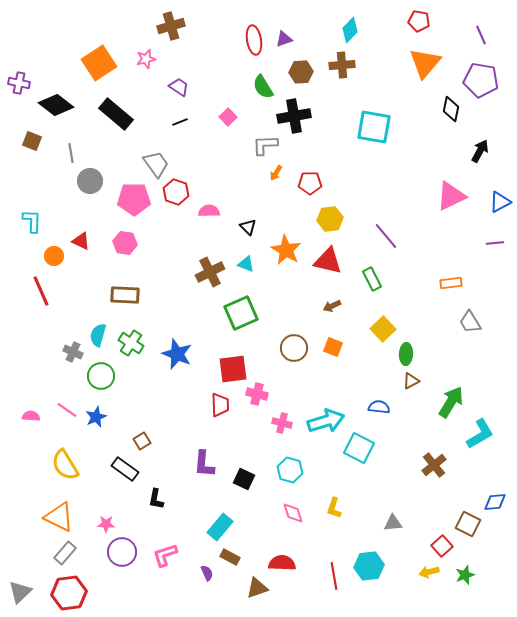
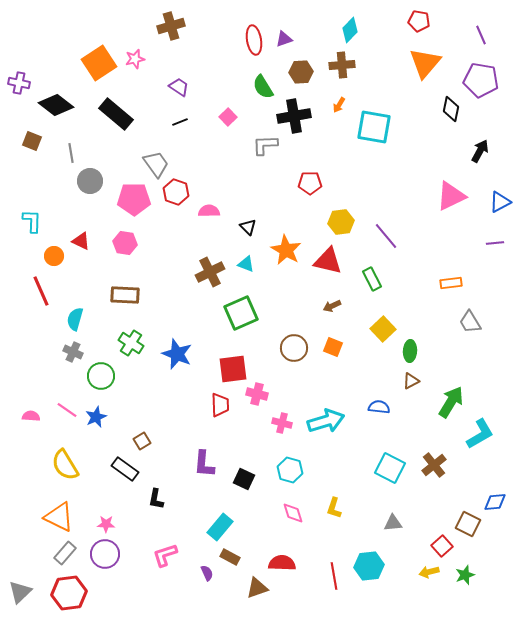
pink star at (146, 59): moved 11 px left
orange arrow at (276, 173): moved 63 px right, 68 px up
yellow hexagon at (330, 219): moved 11 px right, 3 px down
cyan semicircle at (98, 335): moved 23 px left, 16 px up
green ellipse at (406, 354): moved 4 px right, 3 px up
cyan square at (359, 448): moved 31 px right, 20 px down
purple circle at (122, 552): moved 17 px left, 2 px down
